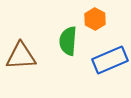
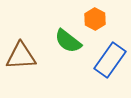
green semicircle: rotated 56 degrees counterclockwise
blue rectangle: rotated 32 degrees counterclockwise
